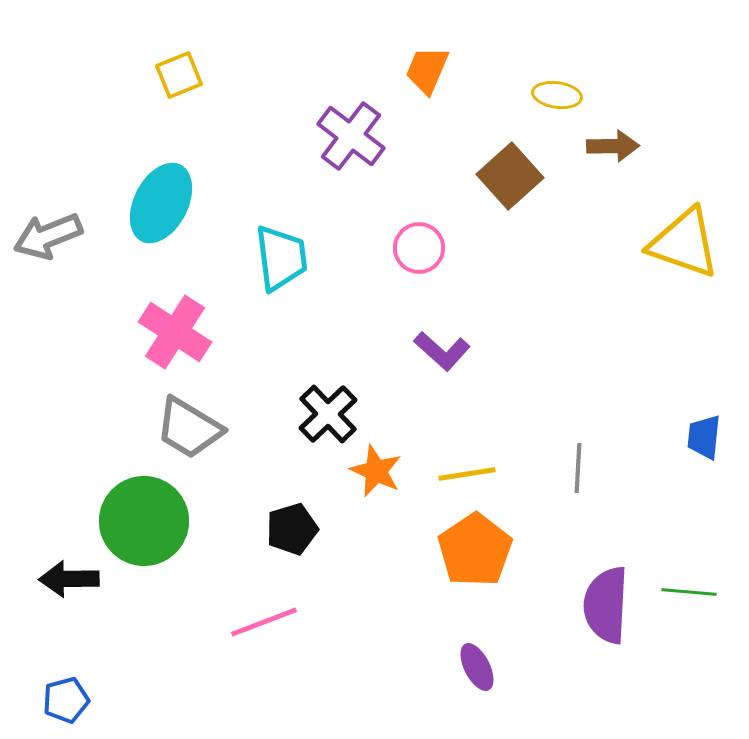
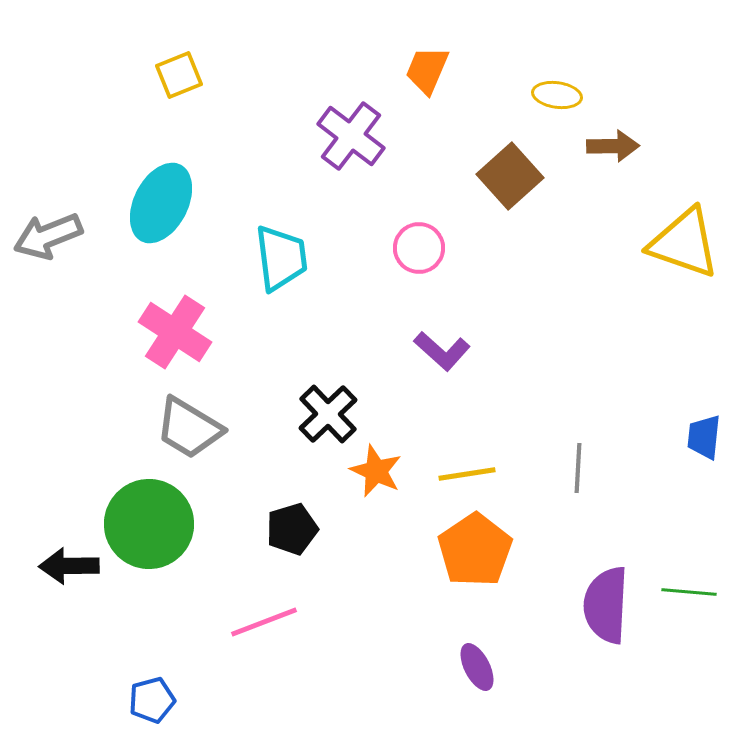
green circle: moved 5 px right, 3 px down
black arrow: moved 13 px up
blue pentagon: moved 86 px right
